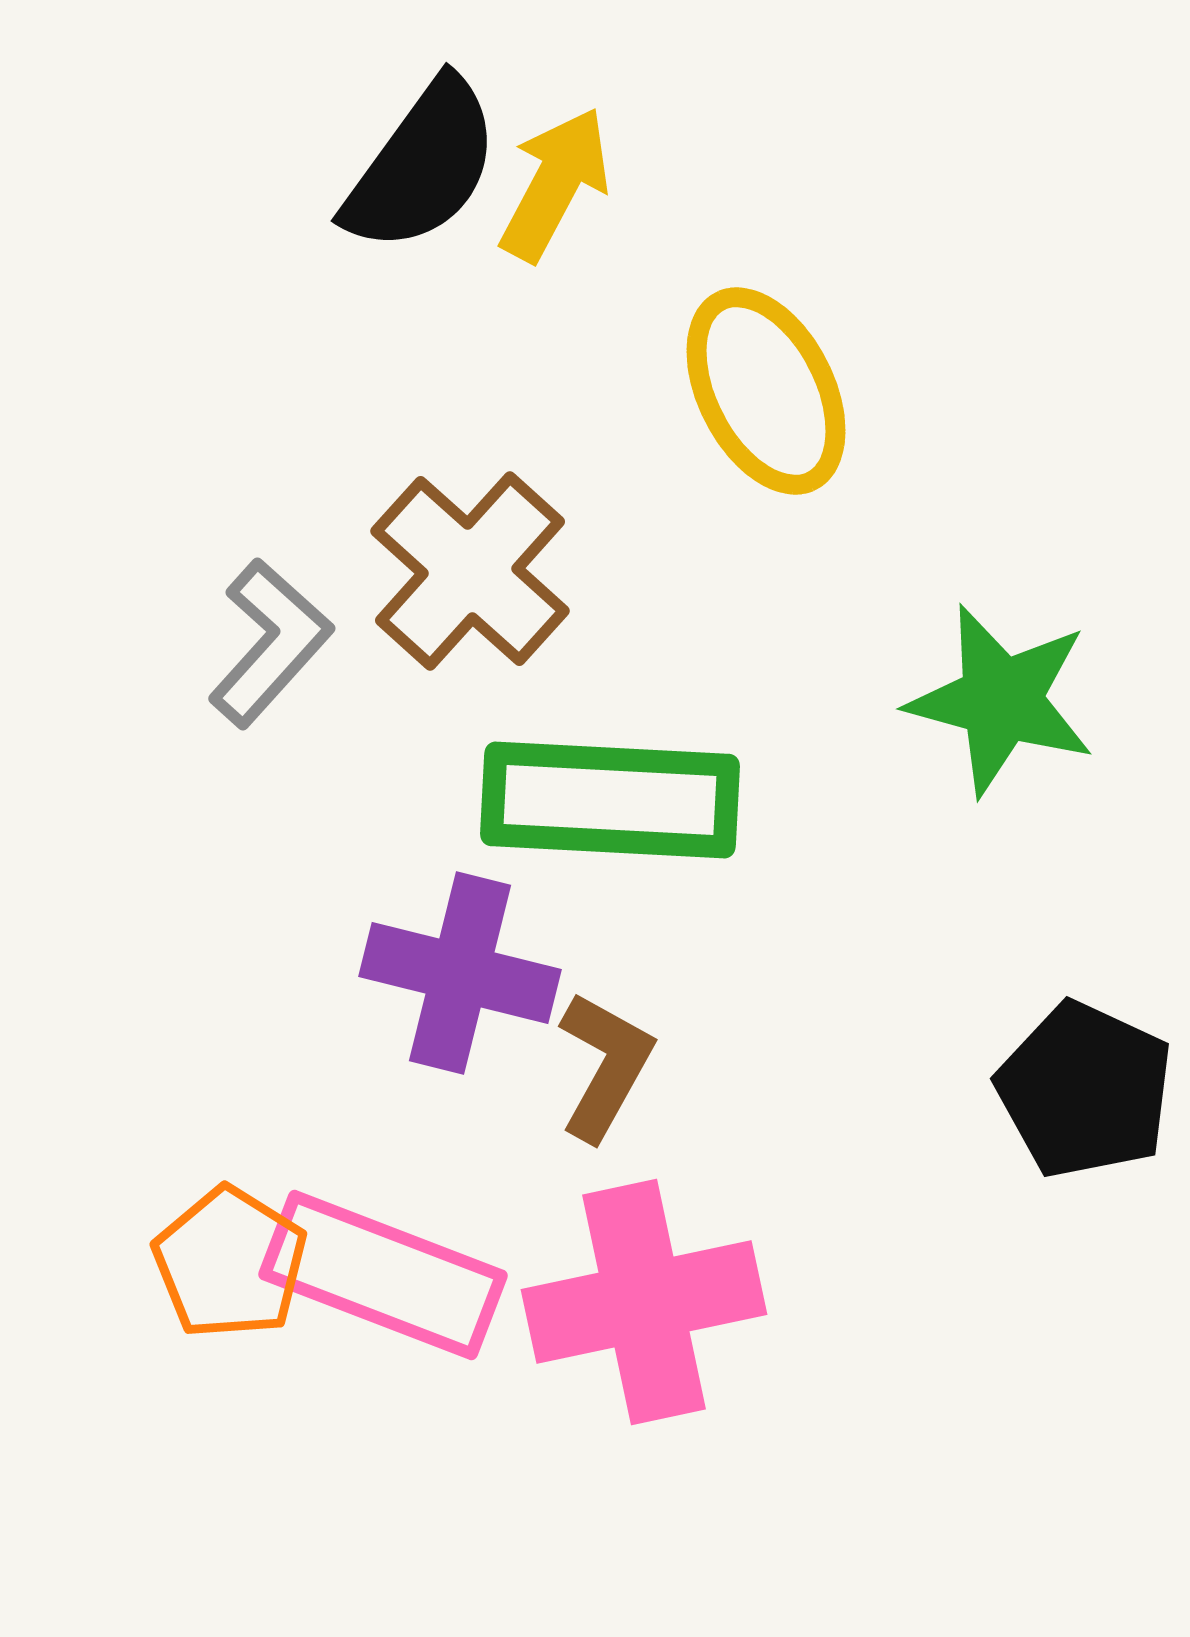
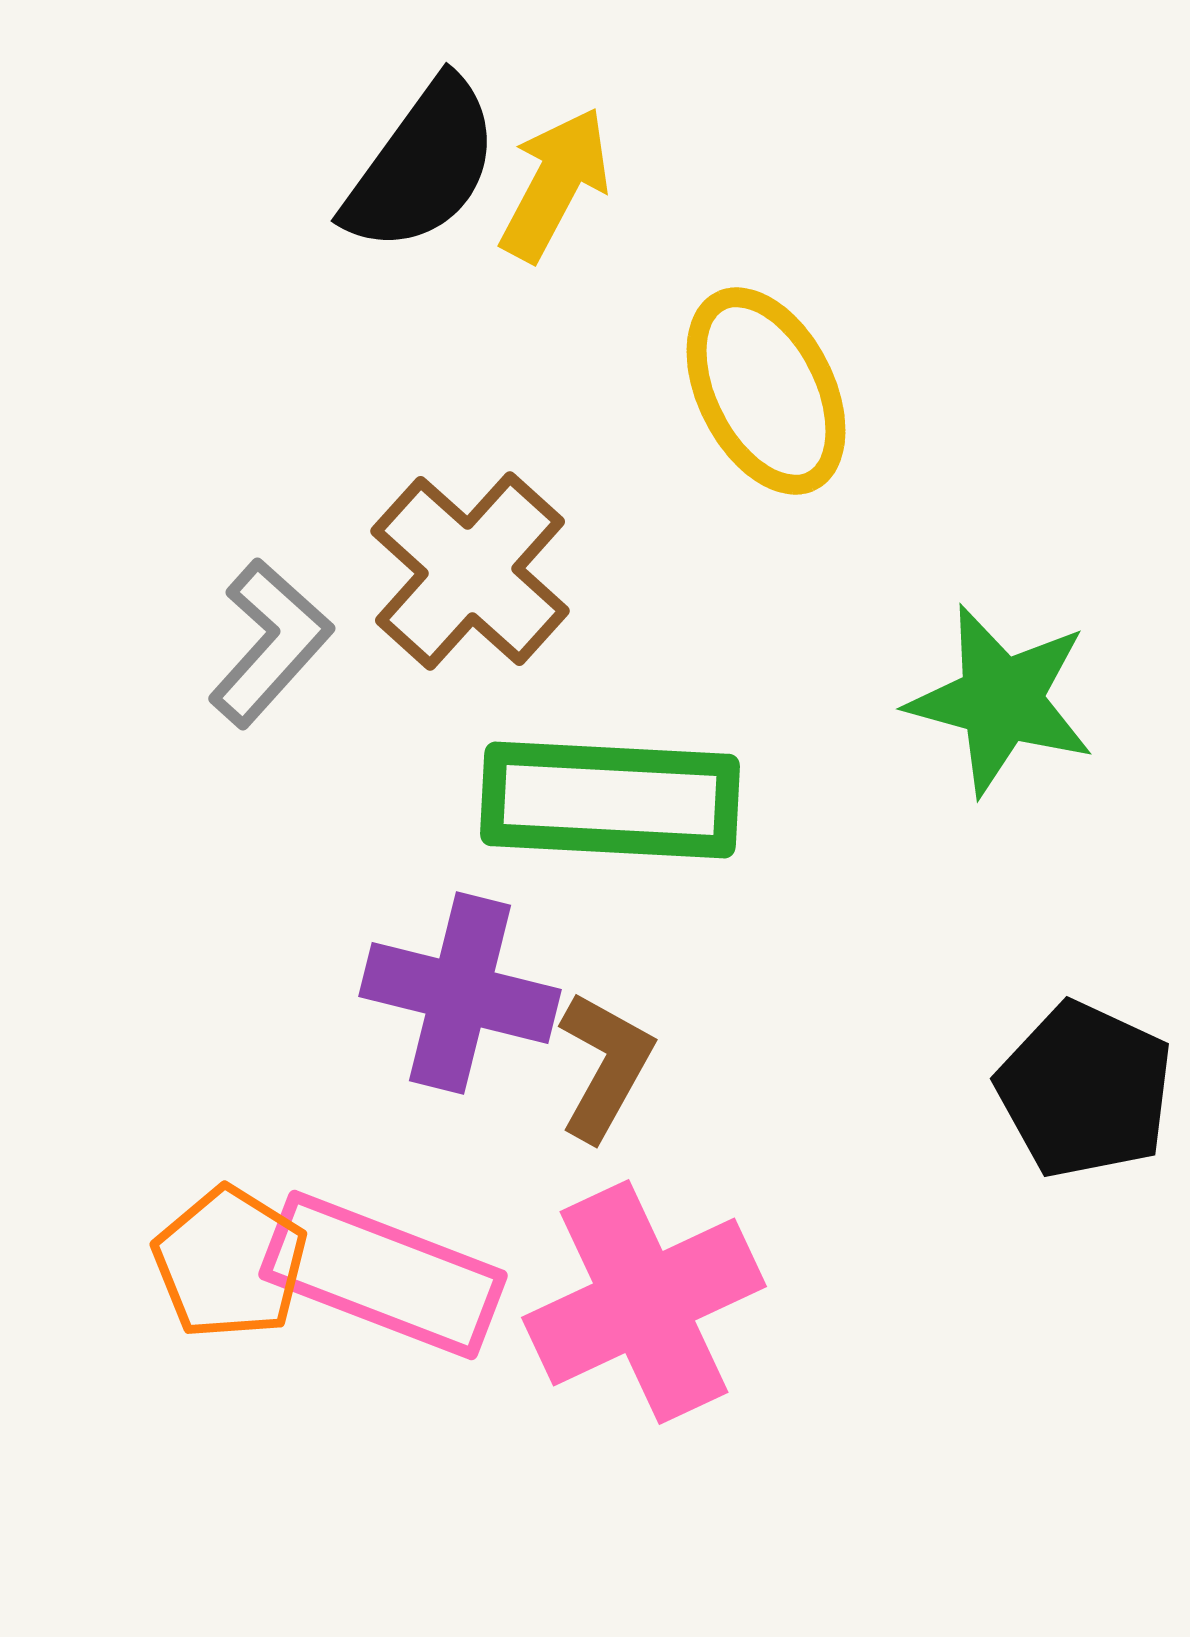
purple cross: moved 20 px down
pink cross: rotated 13 degrees counterclockwise
